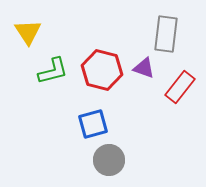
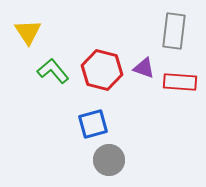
gray rectangle: moved 8 px right, 3 px up
green L-shape: rotated 116 degrees counterclockwise
red rectangle: moved 5 px up; rotated 56 degrees clockwise
